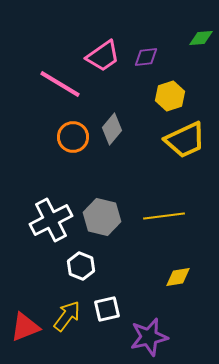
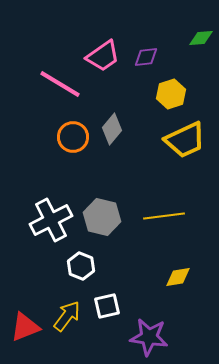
yellow hexagon: moved 1 px right, 2 px up
white square: moved 3 px up
purple star: rotated 21 degrees clockwise
